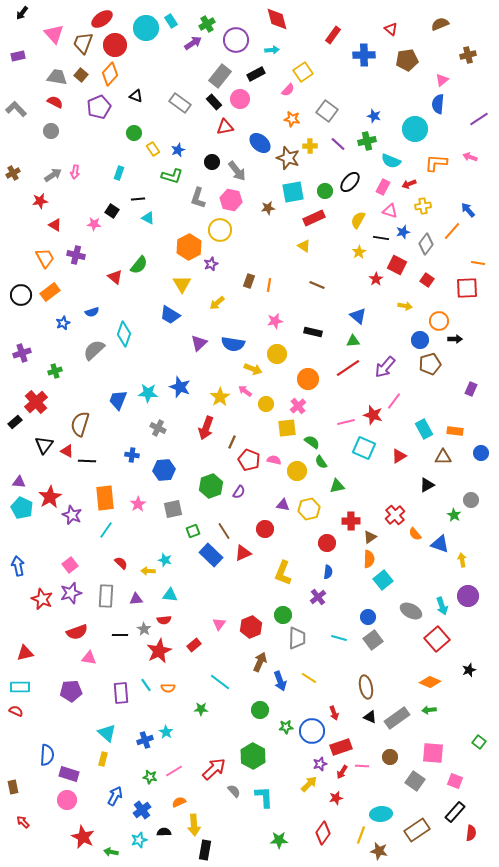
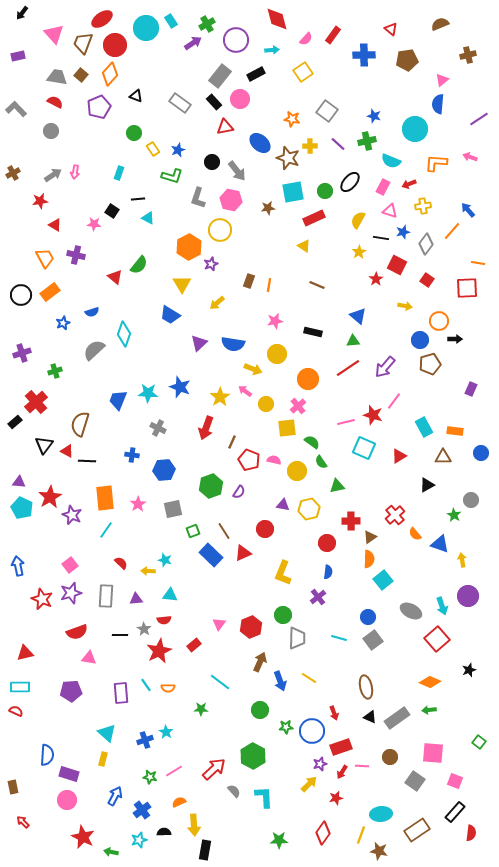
pink semicircle at (288, 90): moved 18 px right, 51 px up
cyan rectangle at (424, 429): moved 2 px up
